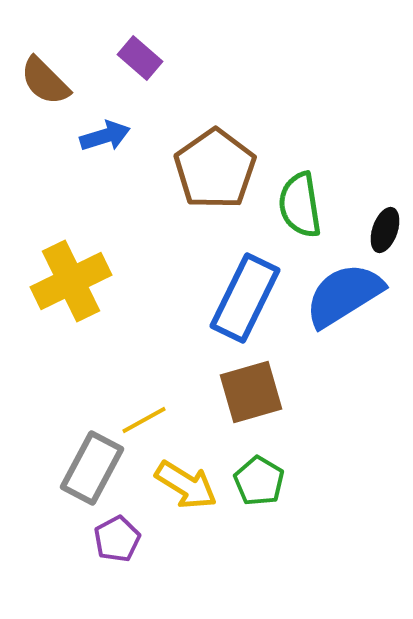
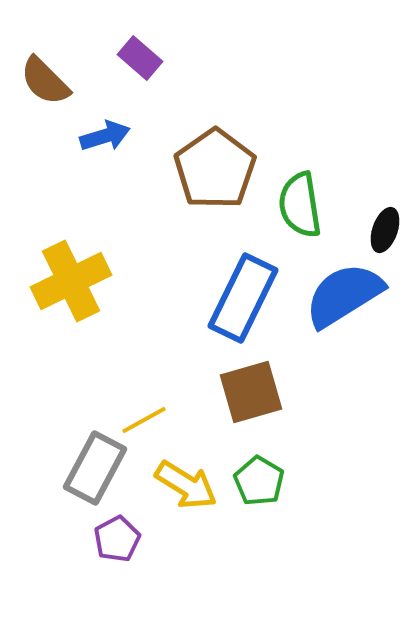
blue rectangle: moved 2 px left
gray rectangle: moved 3 px right
